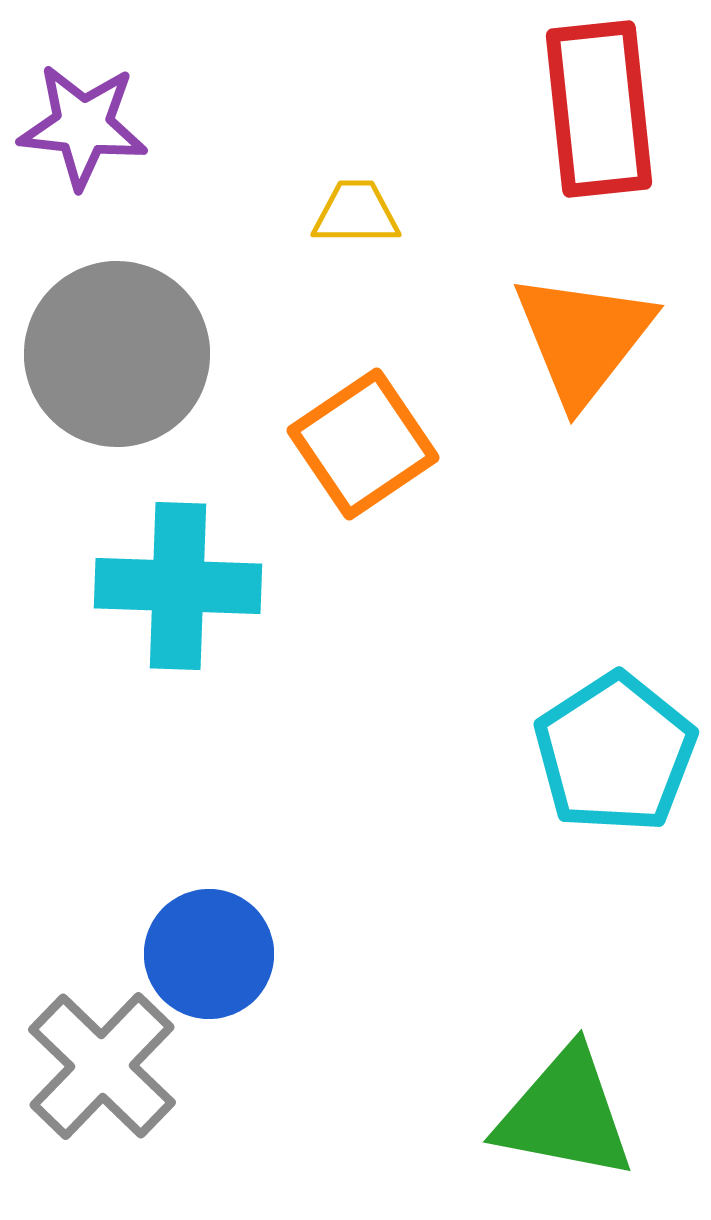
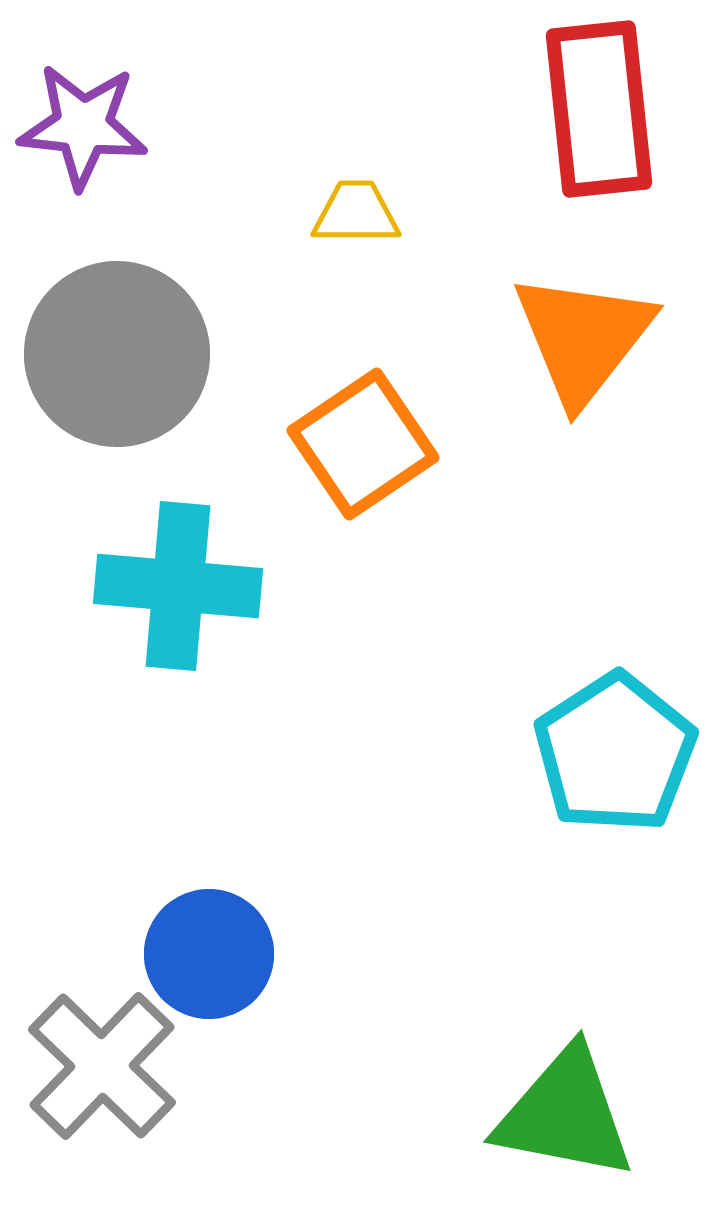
cyan cross: rotated 3 degrees clockwise
